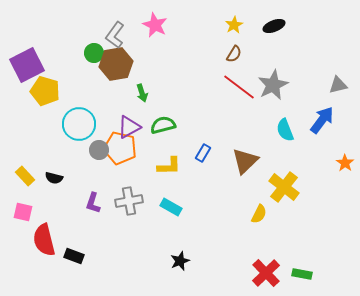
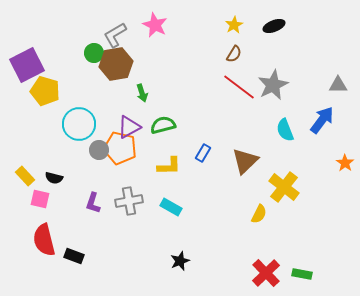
gray L-shape: rotated 24 degrees clockwise
gray triangle: rotated 12 degrees clockwise
pink square: moved 17 px right, 13 px up
